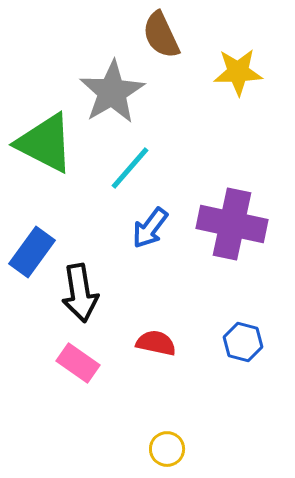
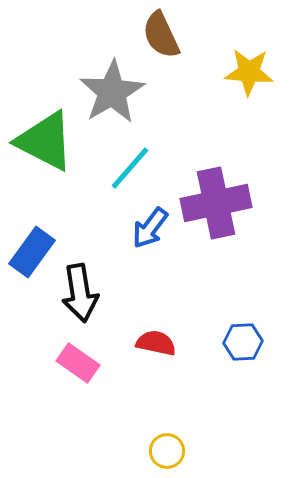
yellow star: moved 11 px right; rotated 6 degrees clockwise
green triangle: moved 2 px up
purple cross: moved 16 px left, 21 px up; rotated 24 degrees counterclockwise
blue hexagon: rotated 18 degrees counterclockwise
yellow circle: moved 2 px down
